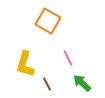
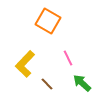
yellow L-shape: rotated 28 degrees clockwise
brown line: rotated 16 degrees counterclockwise
